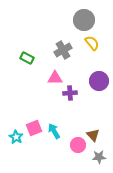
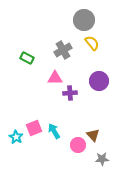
gray star: moved 3 px right, 2 px down
